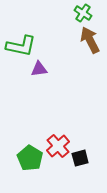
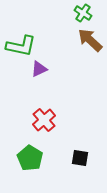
brown arrow: rotated 20 degrees counterclockwise
purple triangle: rotated 18 degrees counterclockwise
red cross: moved 14 px left, 26 px up
black square: rotated 24 degrees clockwise
